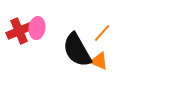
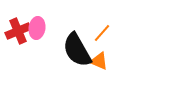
red cross: moved 1 px left
